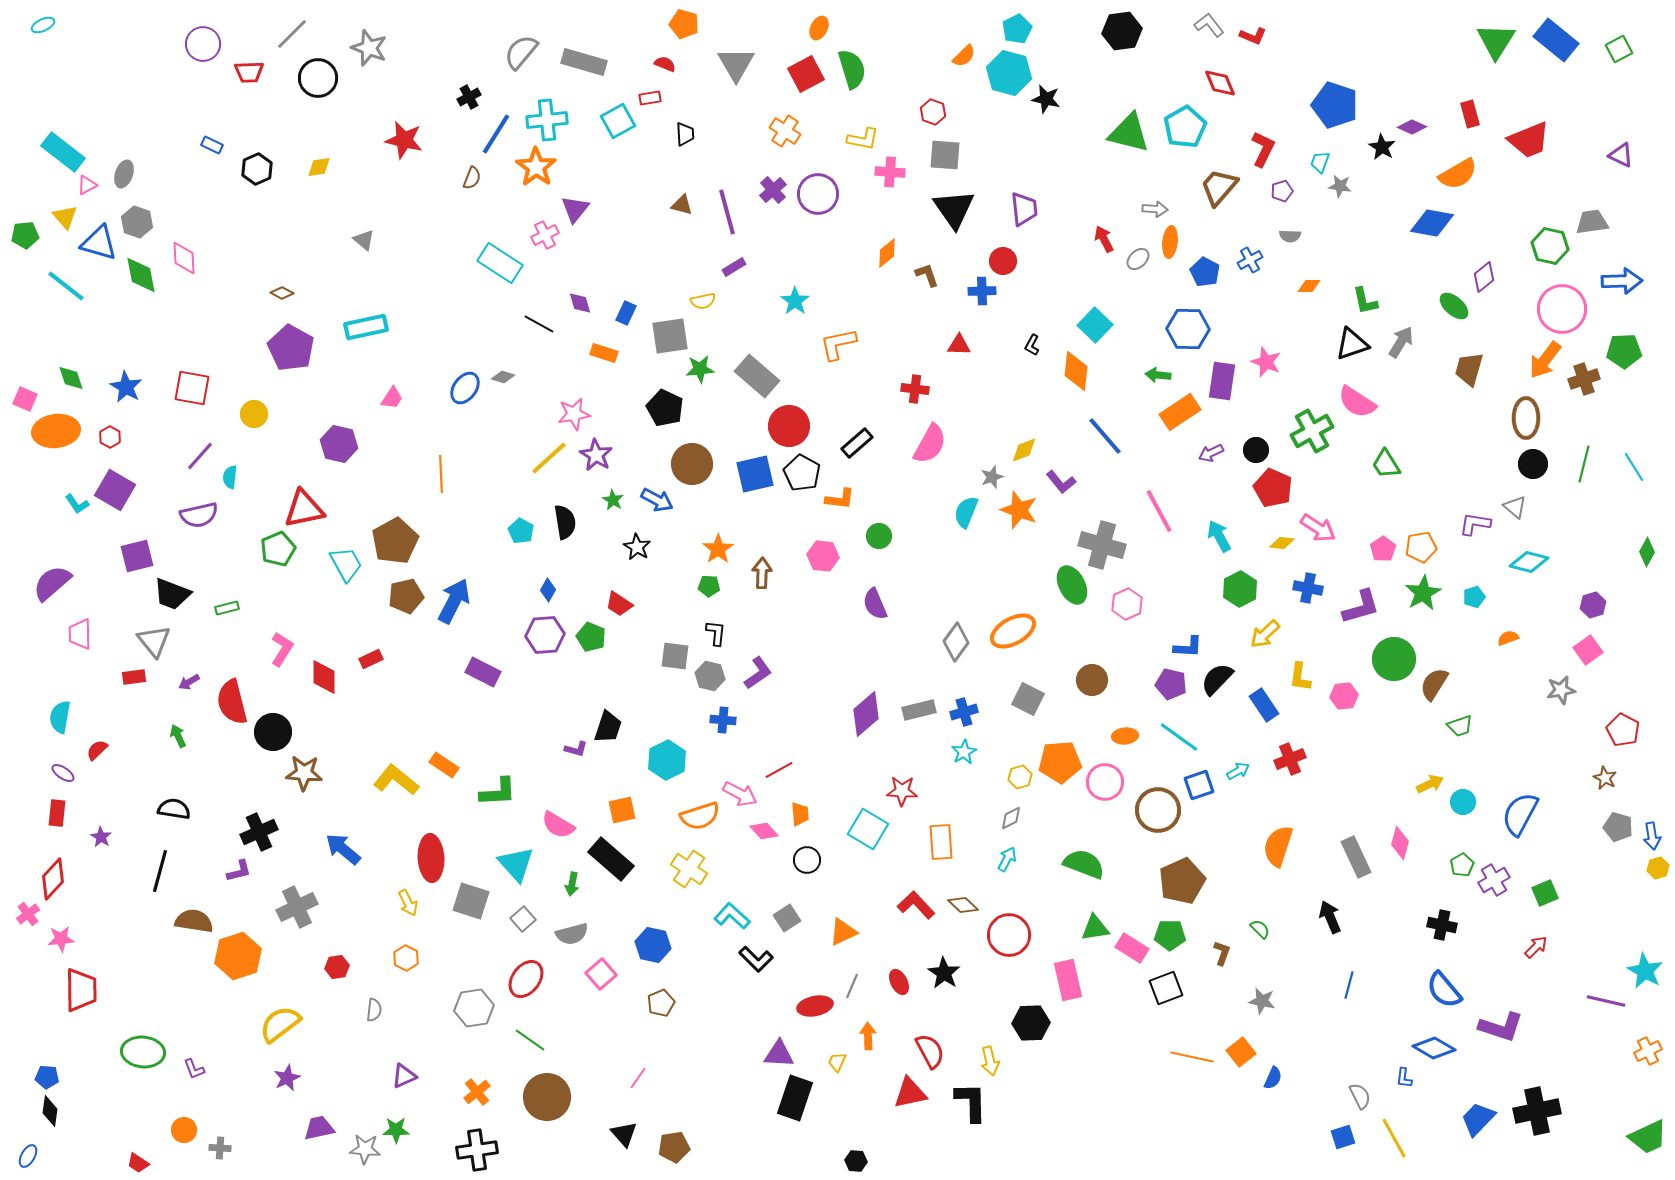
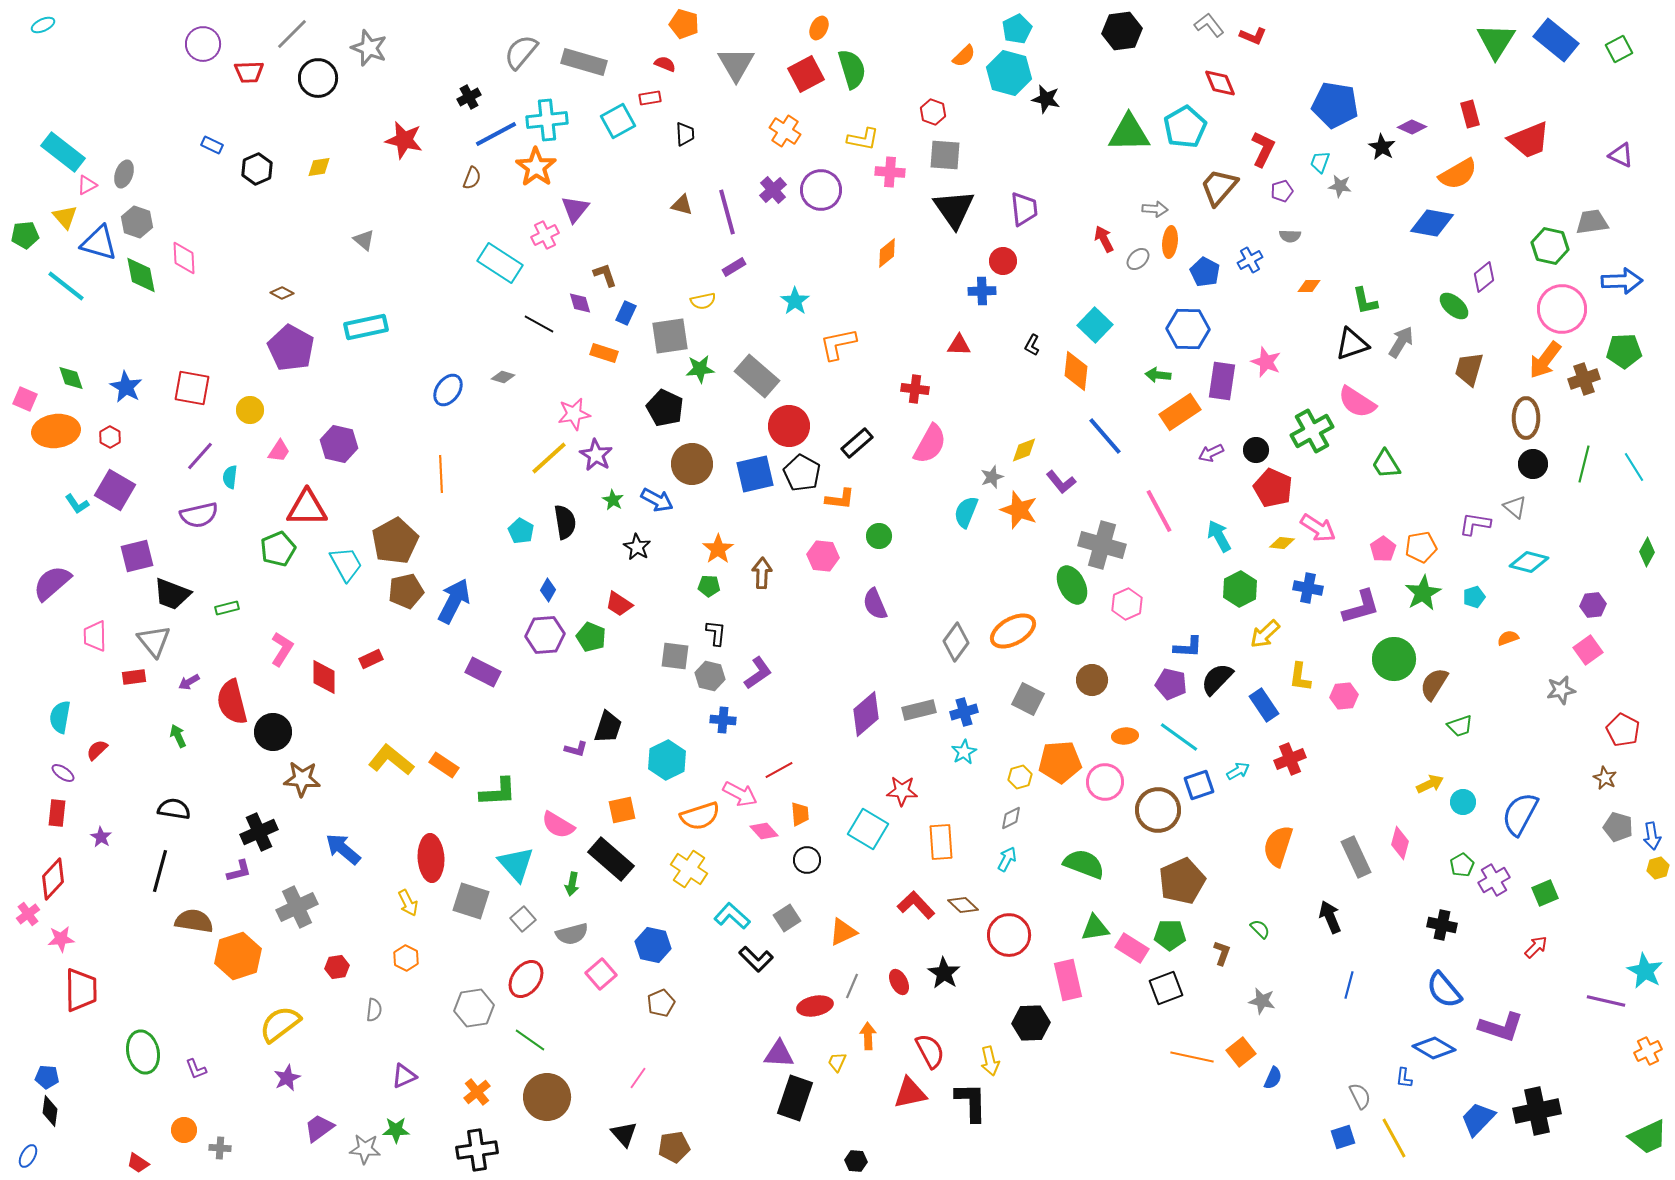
blue pentagon at (1335, 105): rotated 9 degrees counterclockwise
green triangle at (1129, 133): rotated 15 degrees counterclockwise
blue line at (496, 134): rotated 30 degrees clockwise
purple circle at (818, 194): moved 3 px right, 4 px up
brown L-shape at (927, 275): moved 322 px left
blue ellipse at (465, 388): moved 17 px left, 2 px down
pink trapezoid at (392, 398): moved 113 px left, 53 px down
yellow circle at (254, 414): moved 4 px left, 4 px up
red triangle at (304, 509): moved 3 px right, 1 px up; rotated 12 degrees clockwise
brown pentagon at (406, 596): moved 5 px up
purple hexagon at (1593, 605): rotated 10 degrees clockwise
pink trapezoid at (80, 634): moved 15 px right, 2 px down
brown star at (304, 773): moved 2 px left, 6 px down
yellow L-shape at (396, 780): moved 5 px left, 20 px up
green ellipse at (143, 1052): rotated 72 degrees clockwise
purple L-shape at (194, 1069): moved 2 px right
purple trapezoid at (319, 1128): rotated 24 degrees counterclockwise
